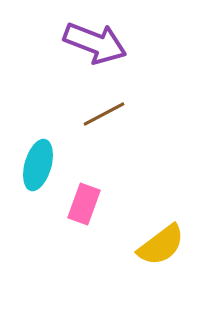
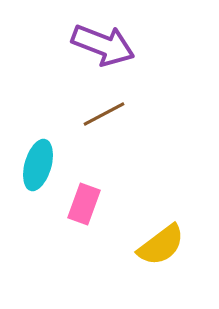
purple arrow: moved 8 px right, 2 px down
